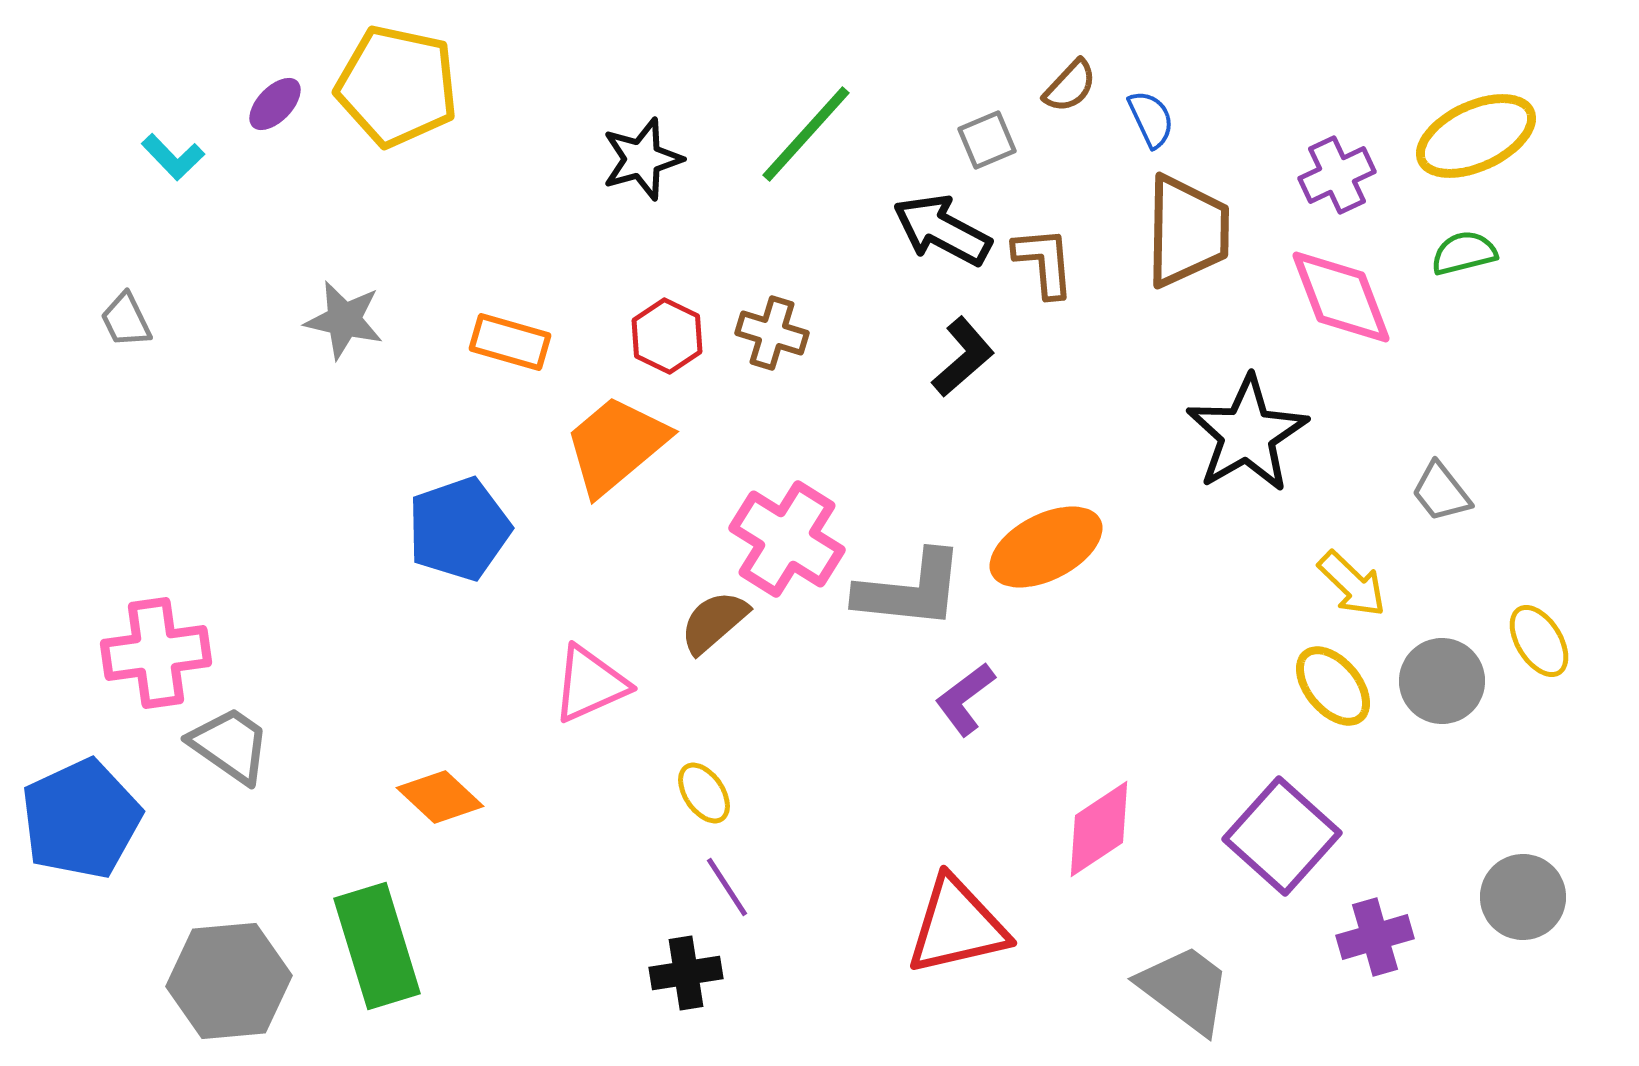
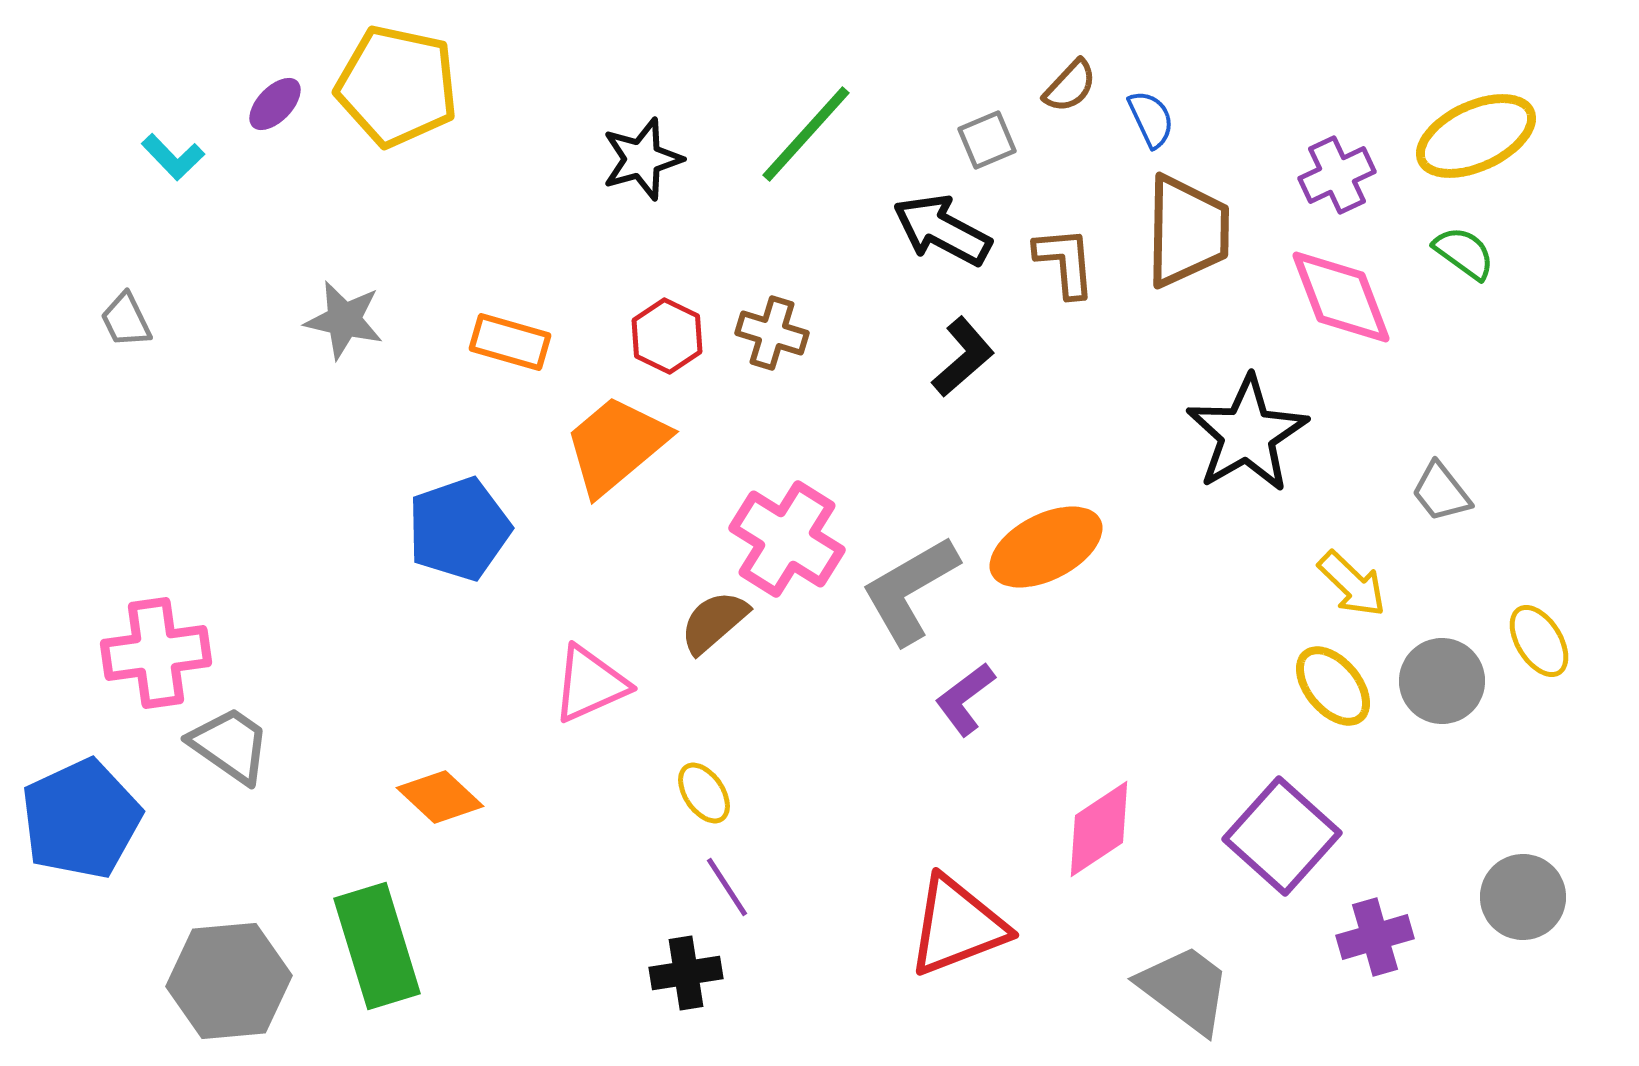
green semicircle at (1464, 253): rotated 50 degrees clockwise
brown L-shape at (1044, 262): moved 21 px right
gray L-shape at (910, 590): rotated 144 degrees clockwise
red triangle at (957, 926): rotated 8 degrees counterclockwise
